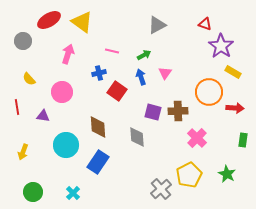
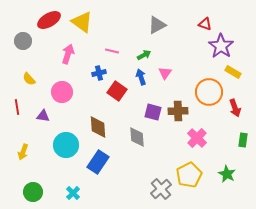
red arrow: rotated 66 degrees clockwise
